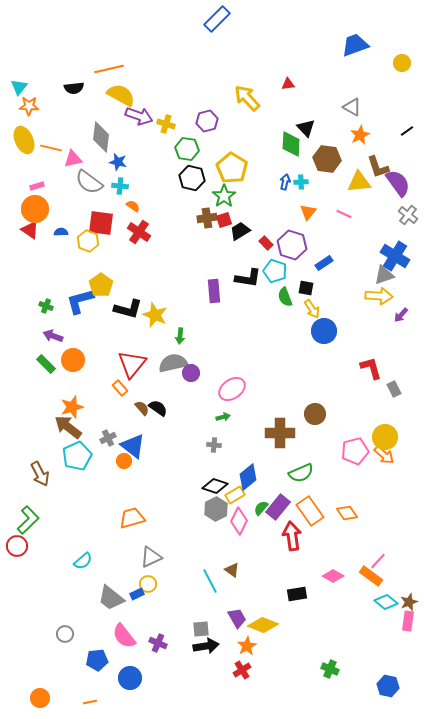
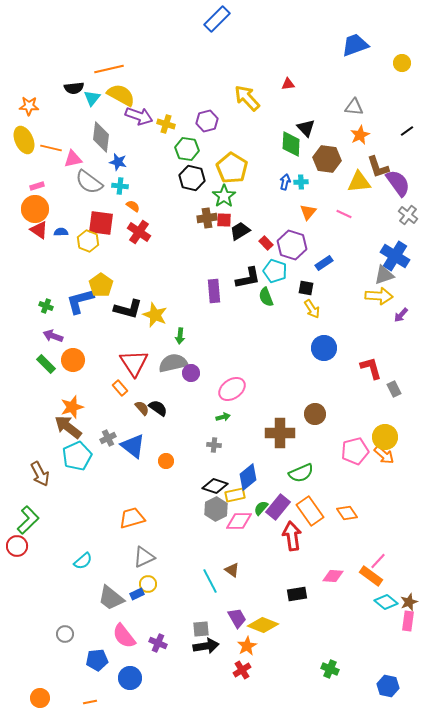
cyan triangle at (19, 87): moved 73 px right, 11 px down
gray triangle at (352, 107): moved 2 px right; rotated 24 degrees counterclockwise
red square at (224, 220): rotated 21 degrees clockwise
red triangle at (30, 230): moved 9 px right
black L-shape at (248, 278): rotated 20 degrees counterclockwise
green semicircle at (285, 297): moved 19 px left
blue circle at (324, 331): moved 17 px down
red triangle at (132, 364): moved 2 px right, 1 px up; rotated 12 degrees counterclockwise
orange circle at (124, 461): moved 42 px right
yellow rectangle at (235, 495): rotated 18 degrees clockwise
pink diamond at (239, 521): rotated 64 degrees clockwise
gray triangle at (151, 557): moved 7 px left
pink diamond at (333, 576): rotated 25 degrees counterclockwise
